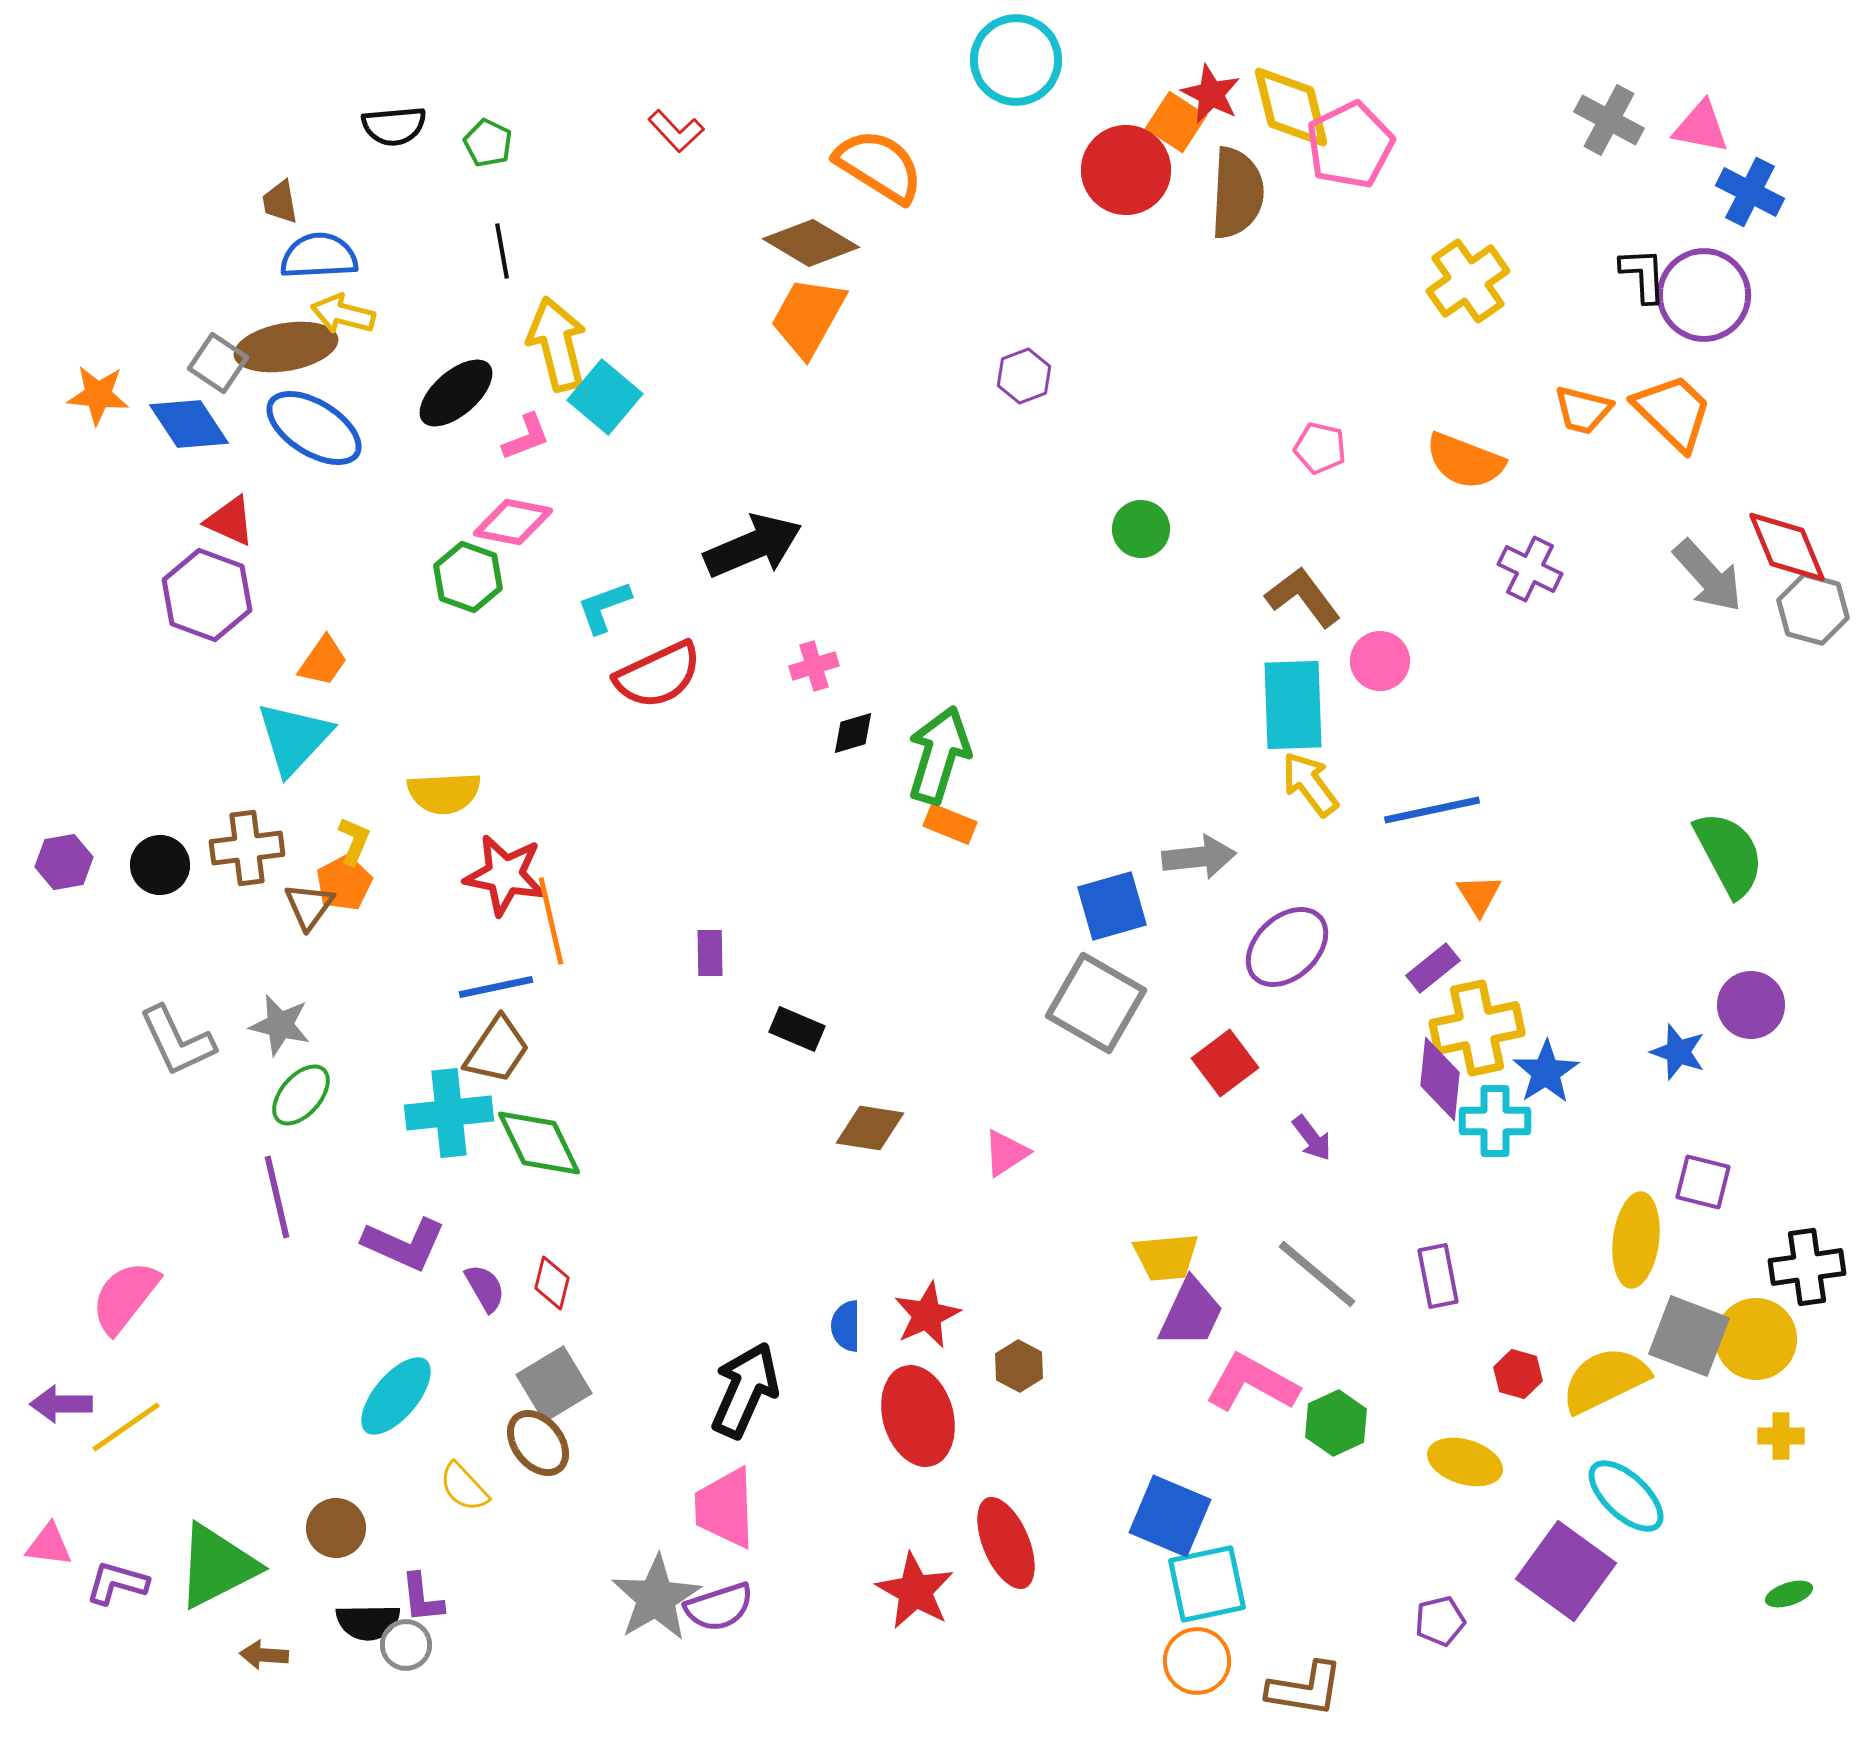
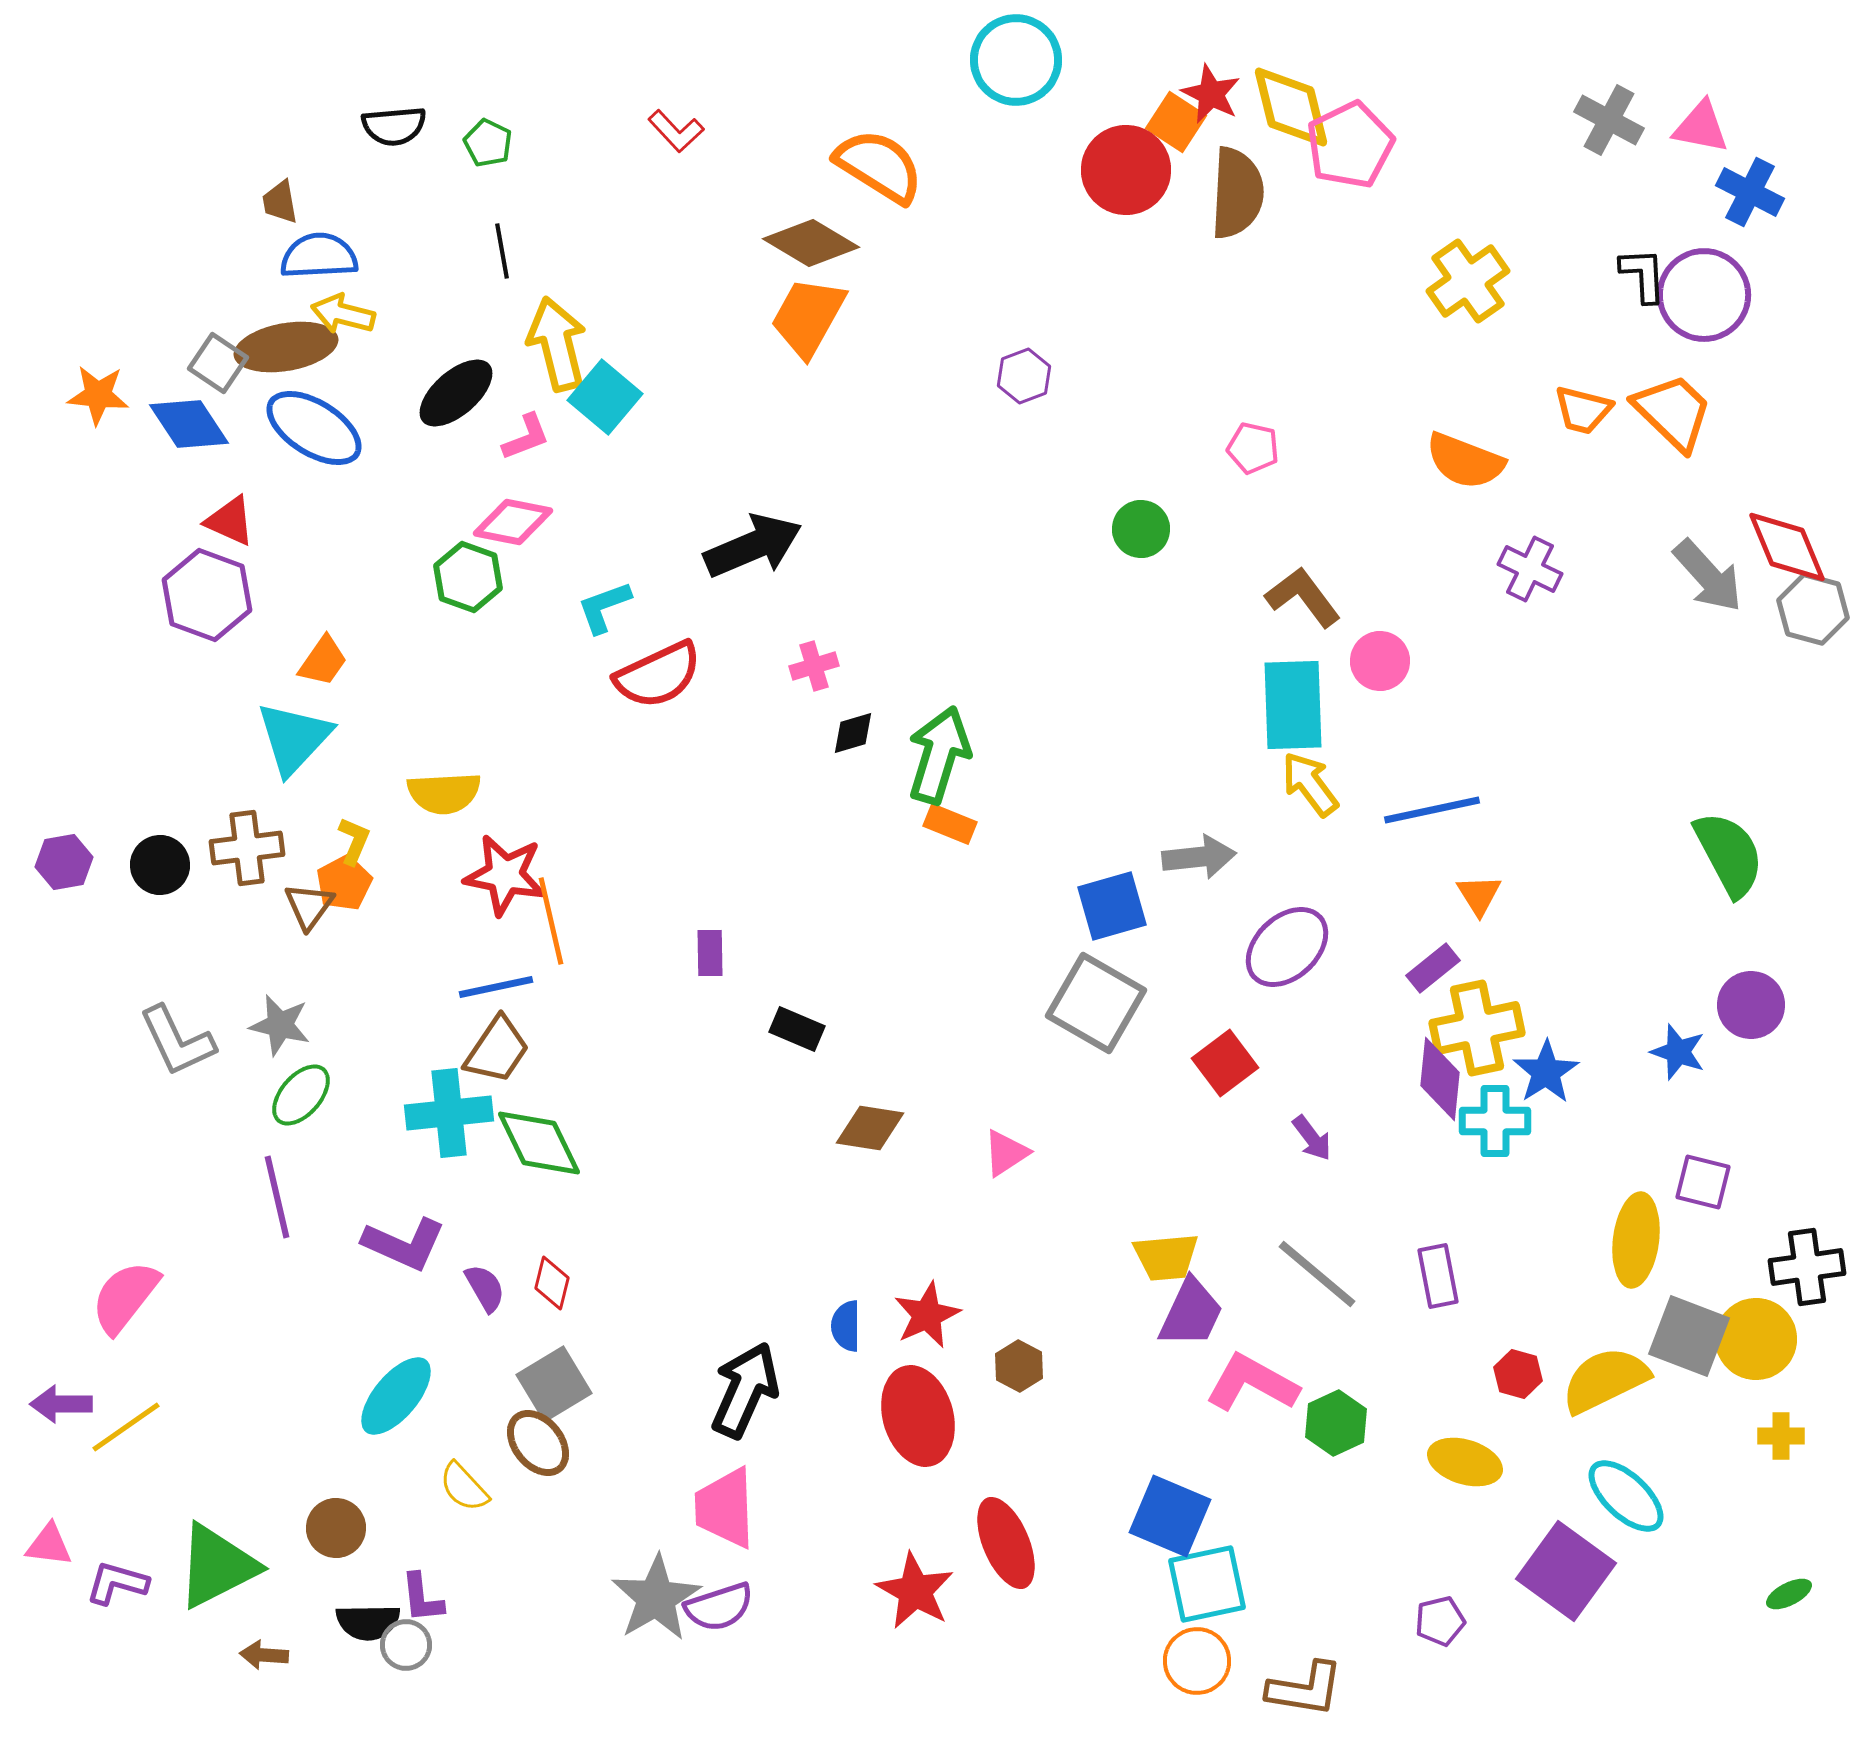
pink pentagon at (1320, 448): moved 67 px left
green ellipse at (1789, 1594): rotated 9 degrees counterclockwise
